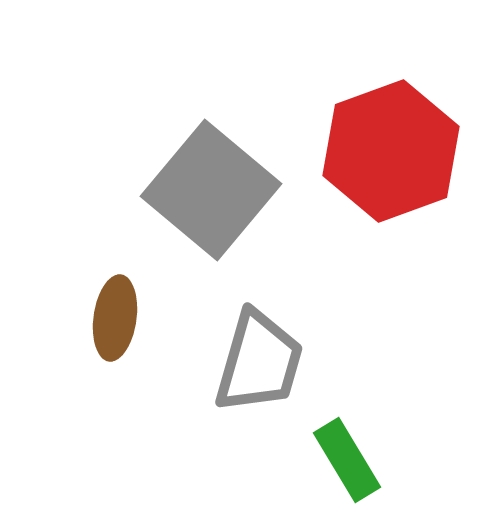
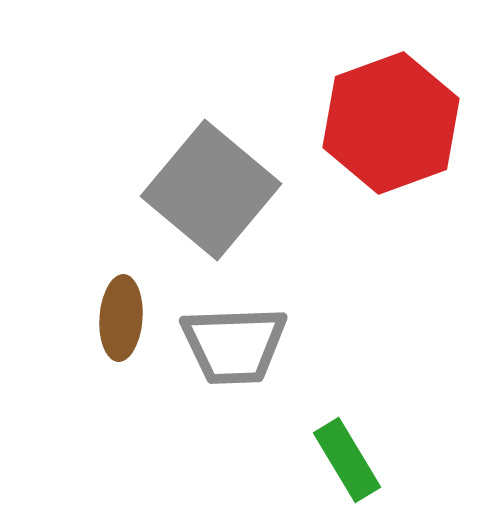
red hexagon: moved 28 px up
brown ellipse: moved 6 px right; rotated 4 degrees counterclockwise
gray trapezoid: moved 25 px left, 17 px up; rotated 72 degrees clockwise
